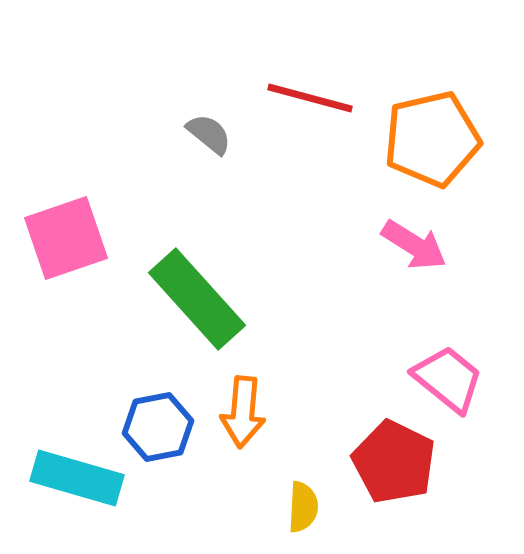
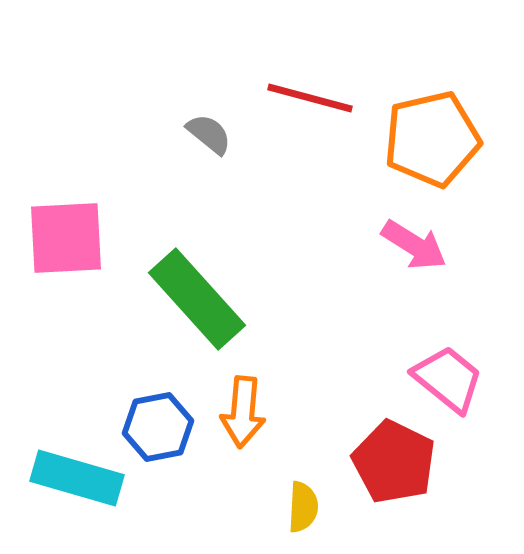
pink square: rotated 16 degrees clockwise
